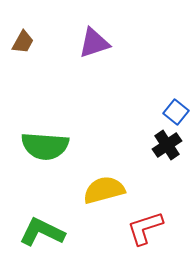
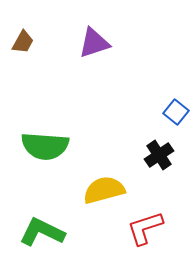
black cross: moved 8 px left, 10 px down
